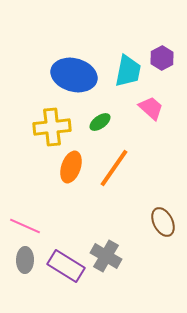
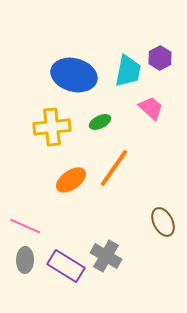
purple hexagon: moved 2 px left
green ellipse: rotated 10 degrees clockwise
orange ellipse: moved 13 px down; rotated 36 degrees clockwise
